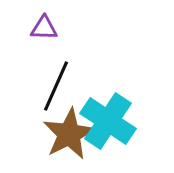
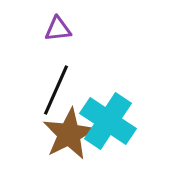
purple triangle: moved 14 px right, 1 px down; rotated 8 degrees counterclockwise
black line: moved 4 px down
